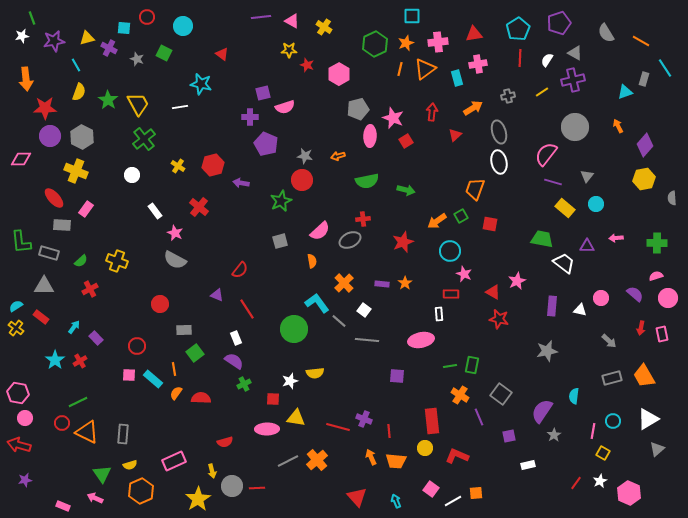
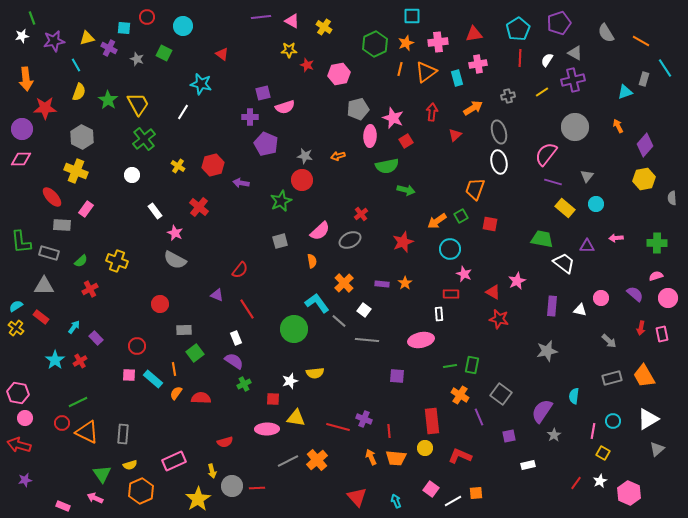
orange triangle at (425, 69): moved 1 px right, 3 px down
pink hexagon at (339, 74): rotated 20 degrees clockwise
white line at (180, 107): moved 3 px right, 5 px down; rotated 49 degrees counterclockwise
purple circle at (50, 136): moved 28 px left, 7 px up
green semicircle at (367, 181): moved 20 px right, 15 px up
red ellipse at (54, 198): moved 2 px left, 1 px up
red cross at (363, 219): moved 2 px left, 5 px up; rotated 32 degrees counterclockwise
cyan circle at (450, 251): moved 2 px up
red L-shape at (457, 456): moved 3 px right
orange trapezoid at (396, 461): moved 3 px up
